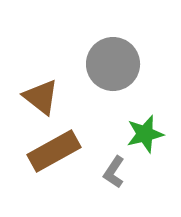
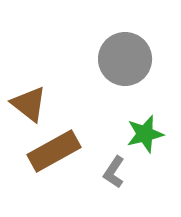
gray circle: moved 12 px right, 5 px up
brown triangle: moved 12 px left, 7 px down
